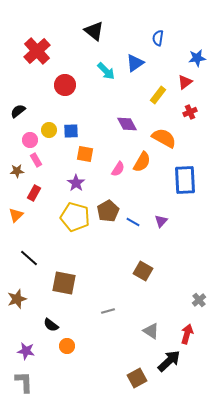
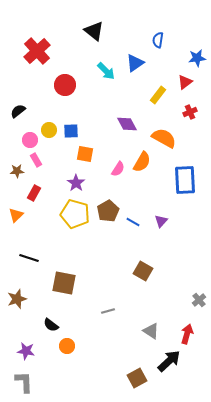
blue semicircle at (158, 38): moved 2 px down
yellow pentagon at (75, 217): moved 3 px up
black line at (29, 258): rotated 24 degrees counterclockwise
